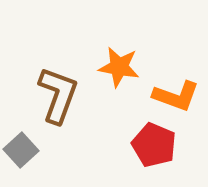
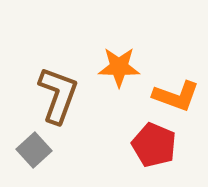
orange star: rotated 9 degrees counterclockwise
gray square: moved 13 px right
